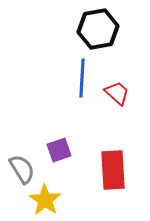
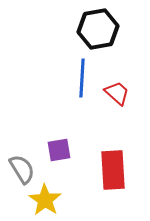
purple square: rotated 10 degrees clockwise
